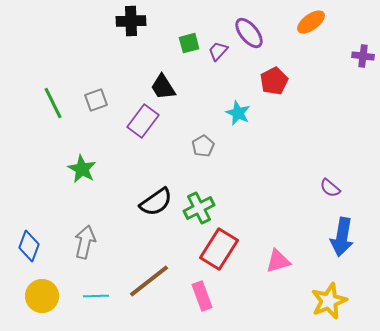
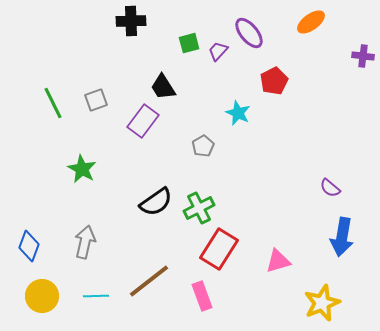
yellow star: moved 7 px left, 2 px down
